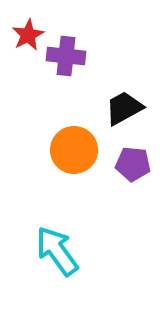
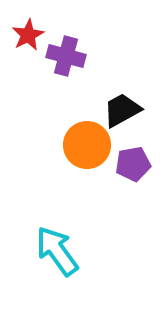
purple cross: rotated 9 degrees clockwise
black trapezoid: moved 2 px left, 2 px down
orange circle: moved 13 px right, 5 px up
purple pentagon: rotated 16 degrees counterclockwise
